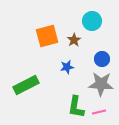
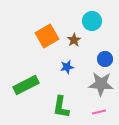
orange square: rotated 15 degrees counterclockwise
blue circle: moved 3 px right
green L-shape: moved 15 px left
